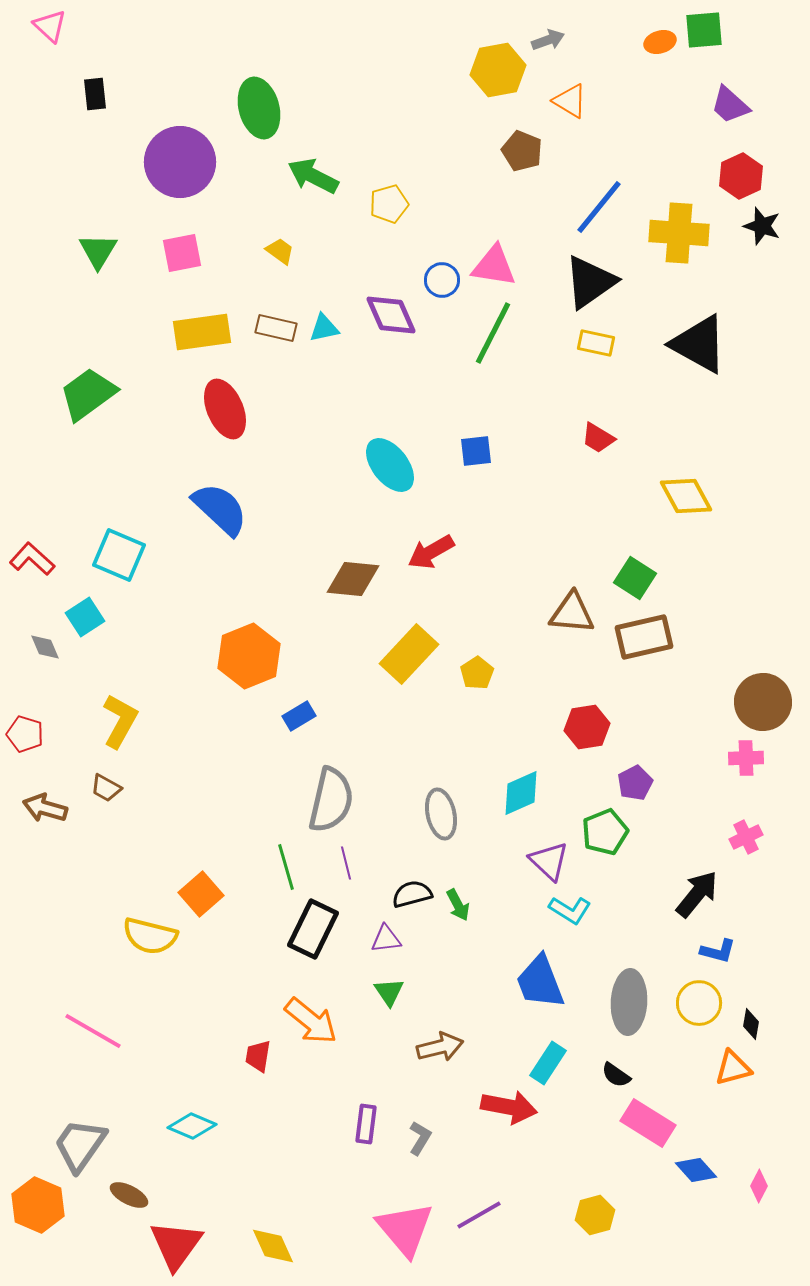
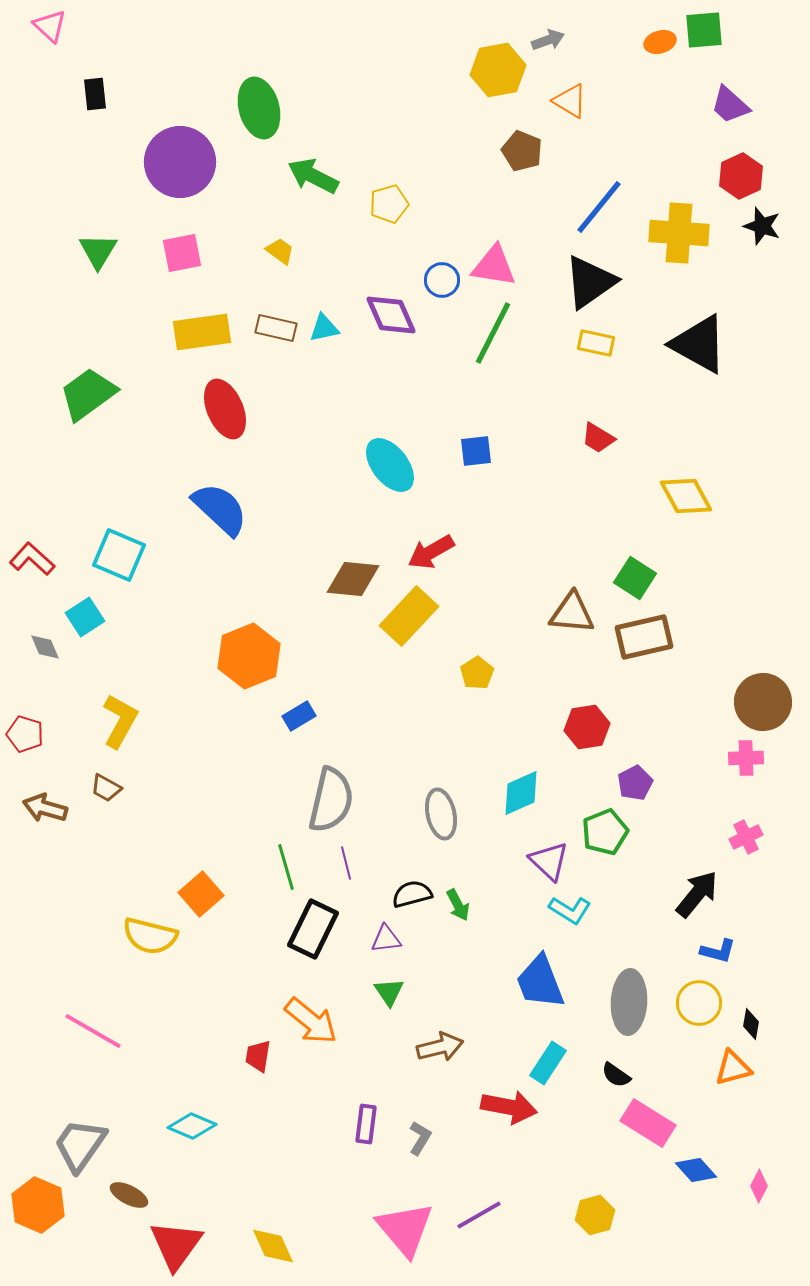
yellow rectangle at (409, 654): moved 38 px up
